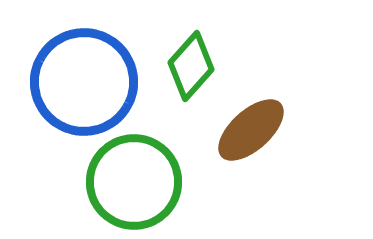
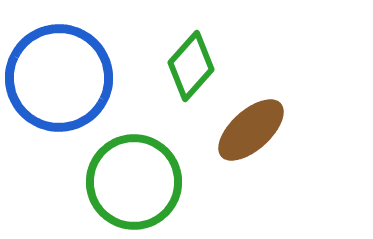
blue circle: moved 25 px left, 4 px up
